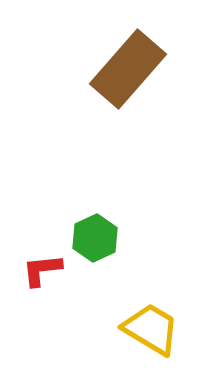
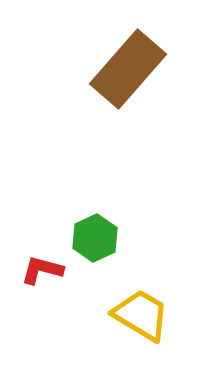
red L-shape: rotated 21 degrees clockwise
yellow trapezoid: moved 10 px left, 14 px up
